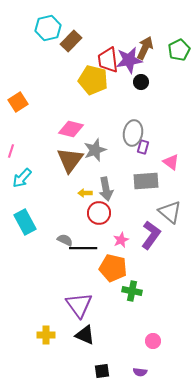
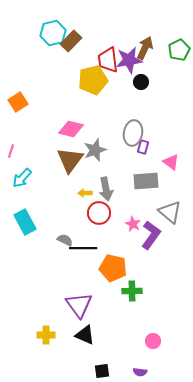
cyan hexagon: moved 5 px right, 5 px down
yellow pentagon: rotated 28 degrees counterclockwise
pink star: moved 12 px right, 16 px up; rotated 21 degrees counterclockwise
green cross: rotated 12 degrees counterclockwise
